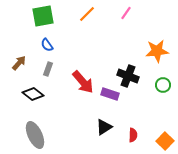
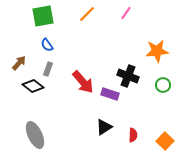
black diamond: moved 8 px up
